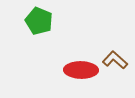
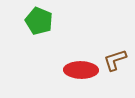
brown L-shape: rotated 60 degrees counterclockwise
